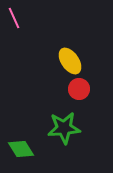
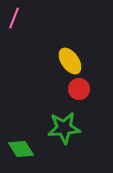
pink line: rotated 45 degrees clockwise
